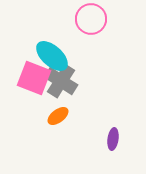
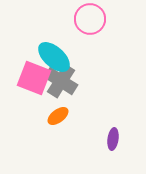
pink circle: moved 1 px left
cyan ellipse: moved 2 px right, 1 px down
